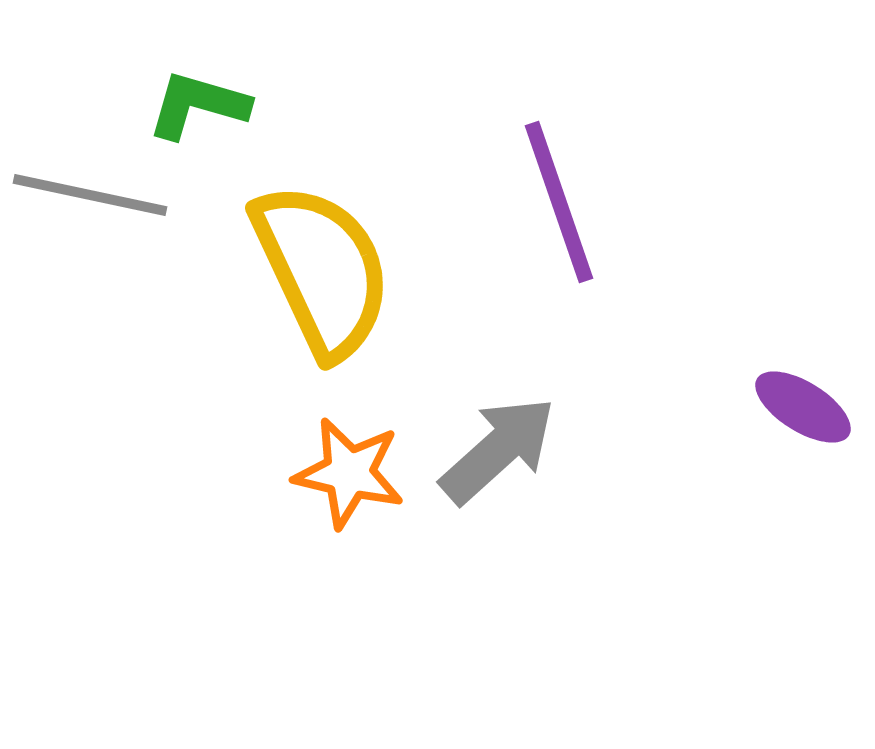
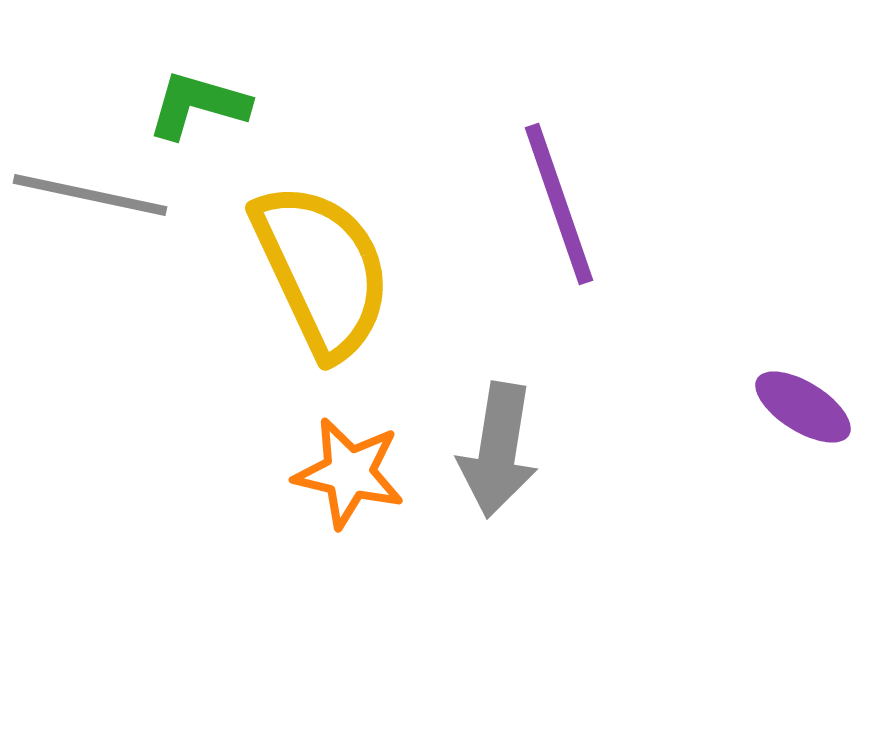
purple line: moved 2 px down
gray arrow: rotated 141 degrees clockwise
